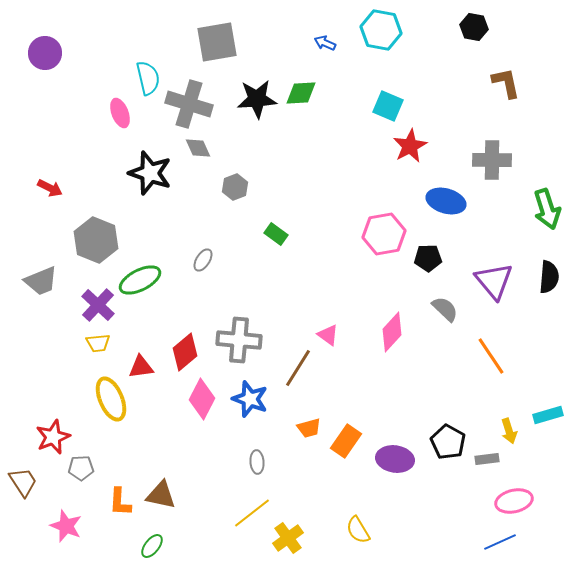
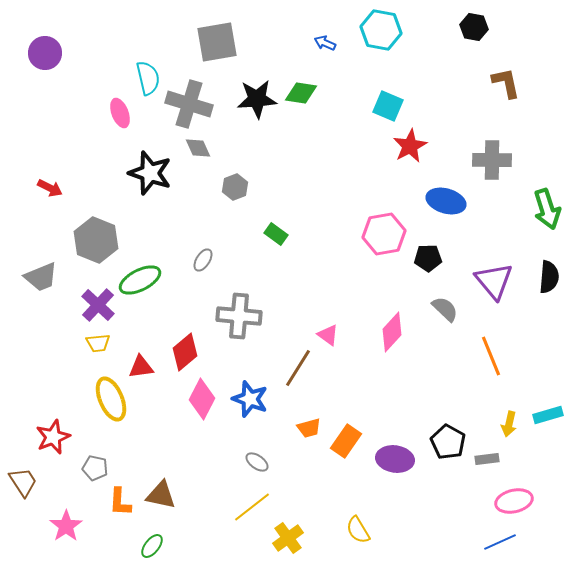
green diamond at (301, 93): rotated 12 degrees clockwise
gray trapezoid at (41, 281): moved 4 px up
gray cross at (239, 340): moved 24 px up
orange line at (491, 356): rotated 12 degrees clockwise
yellow arrow at (509, 431): moved 7 px up; rotated 30 degrees clockwise
gray ellipse at (257, 462): rotated 50 degrees counterclockwise
gray pentagon at (81, 468): moved 14 px right; rotated 15 degrees clockwise
yellow line at (252, 513): moved 6 px up
pink star at (66, 526): rotated 16 degrees clockwise
